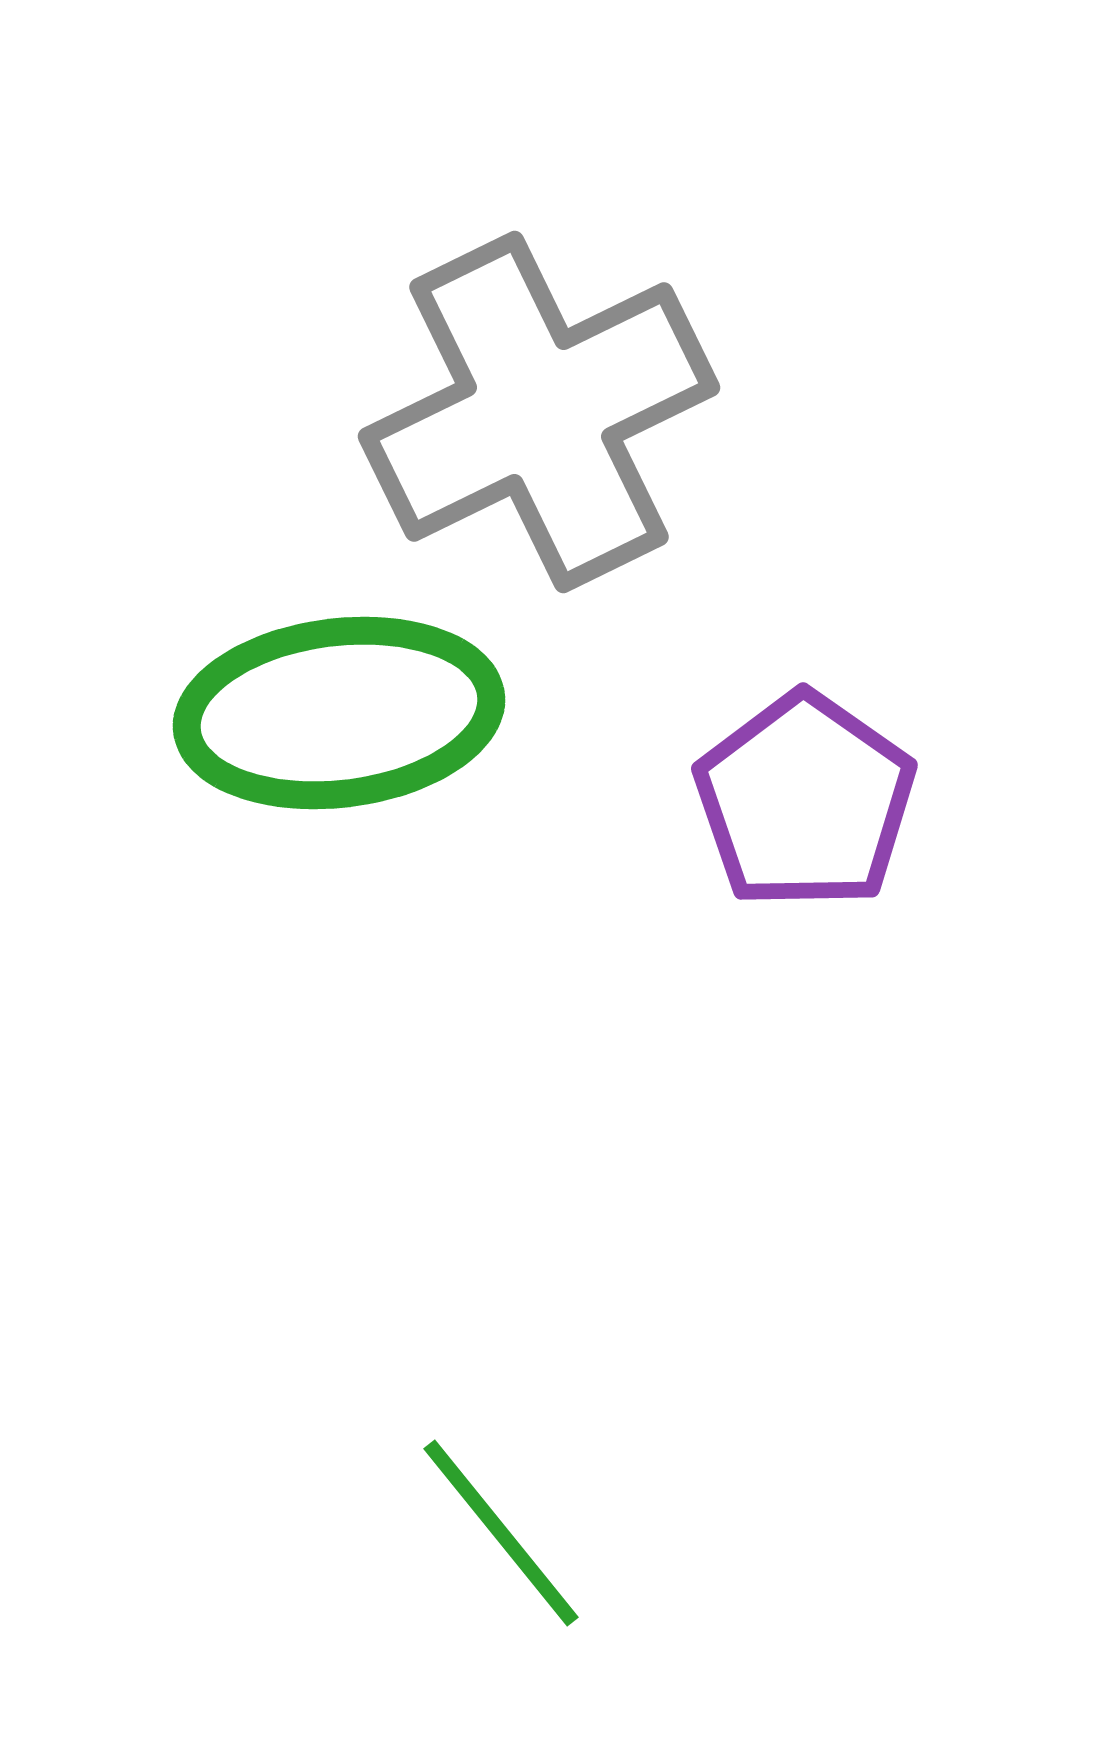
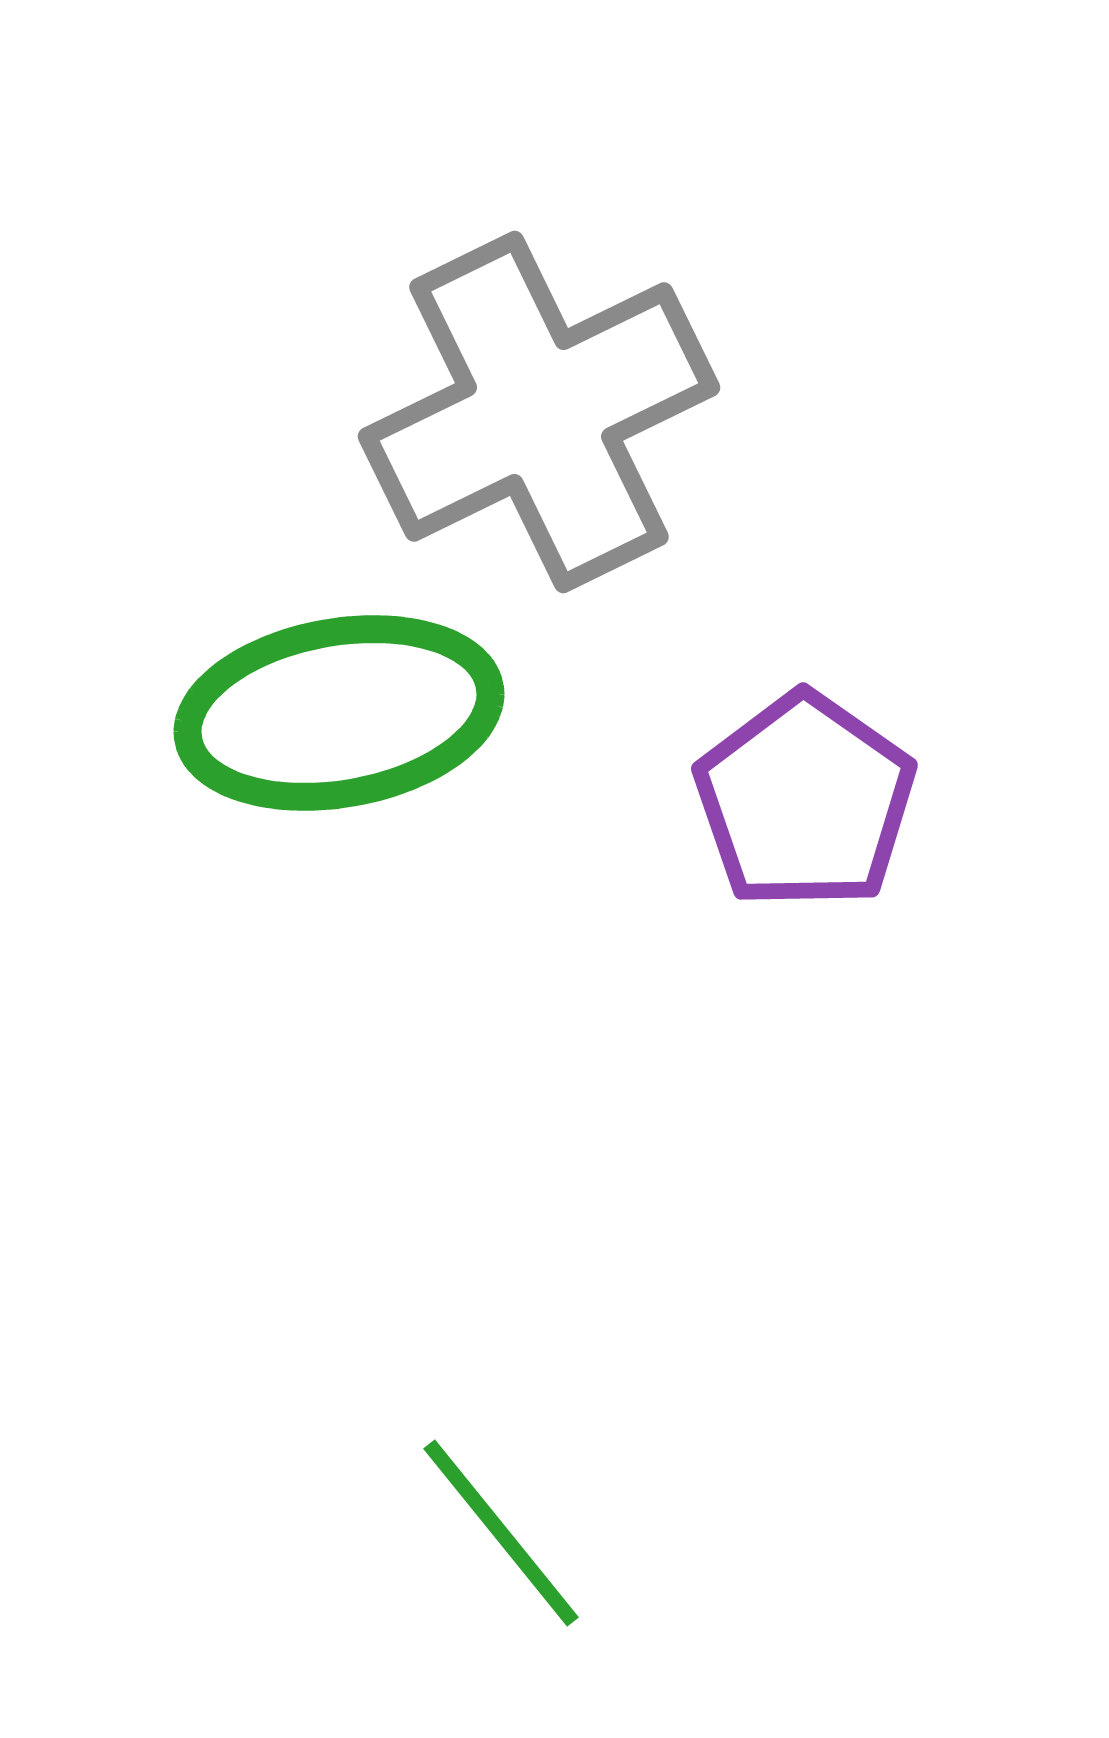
green ellipse: rotated 3 degrees counterclockwise
